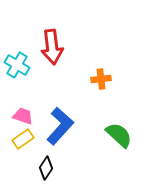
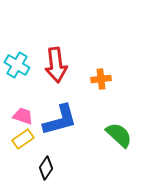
red arrow: moved 4 px right, 18 px down
blue L-shape: moved 6 px up; rotated 33 degrees clockwise
